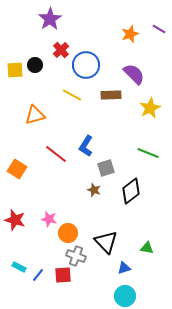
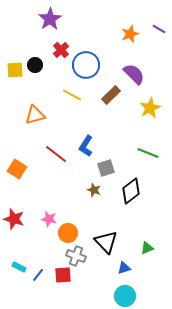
brown rectangle: rotated 42 degrees counterclockwise
red star: moved 1 px left, 1 px up
green triangle: rotated 32 degrees counterclockwise
